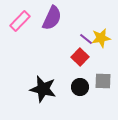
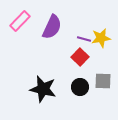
purple semicircle: moved 9 px down
purple line: moved 2 px left; rotated 24 degrees counterclockwise
